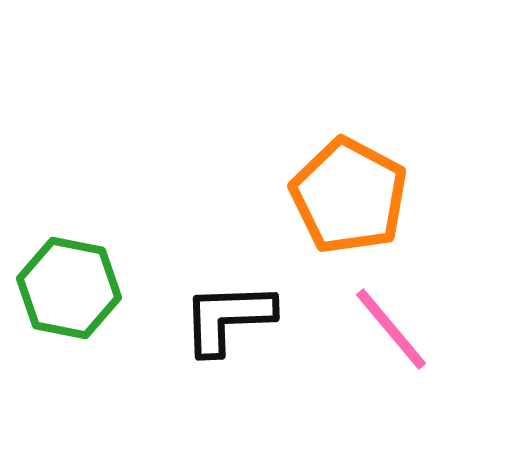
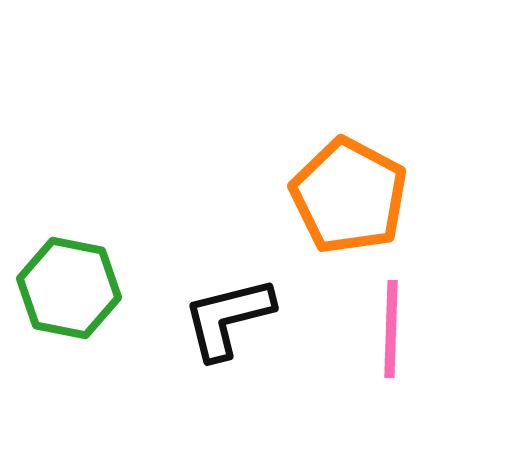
black L-shape: rotated 12 degrees counterclockwise
pink line: rotated 42 degrees clockwise
